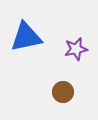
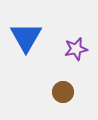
blue triangle: rotated 48 degrees counterclockwise
